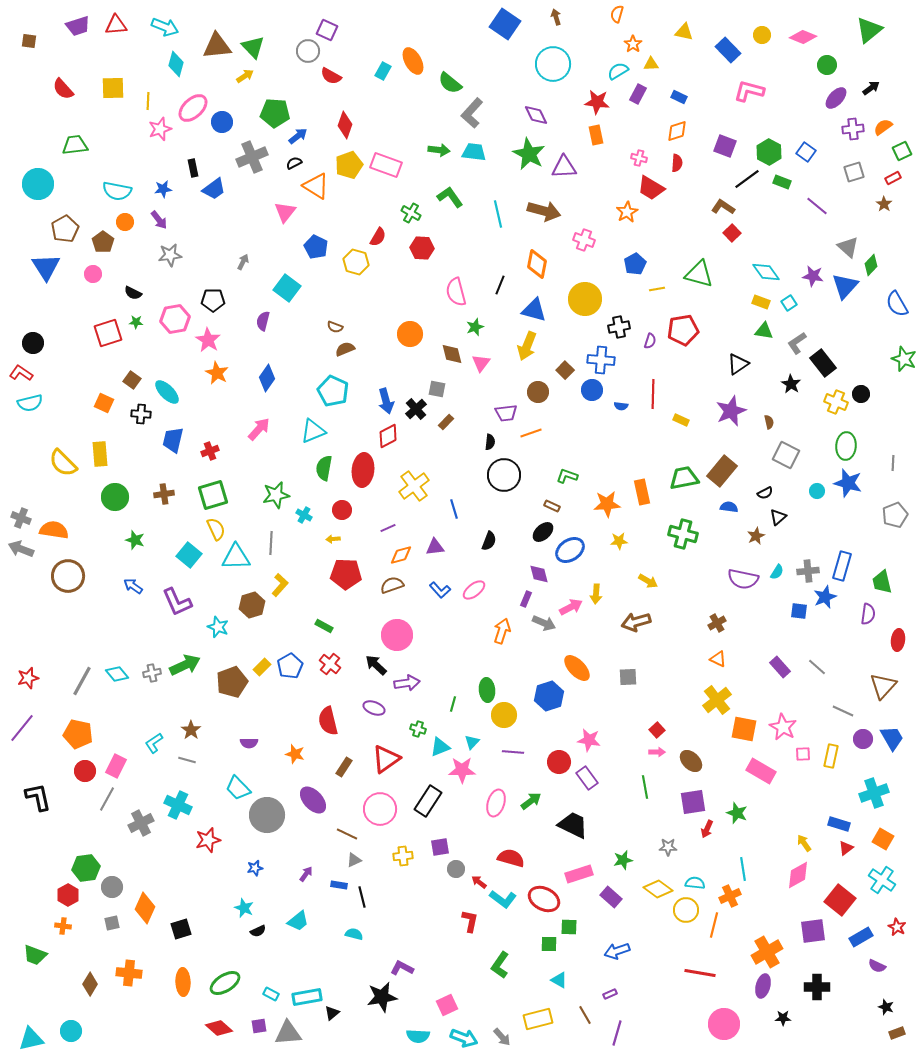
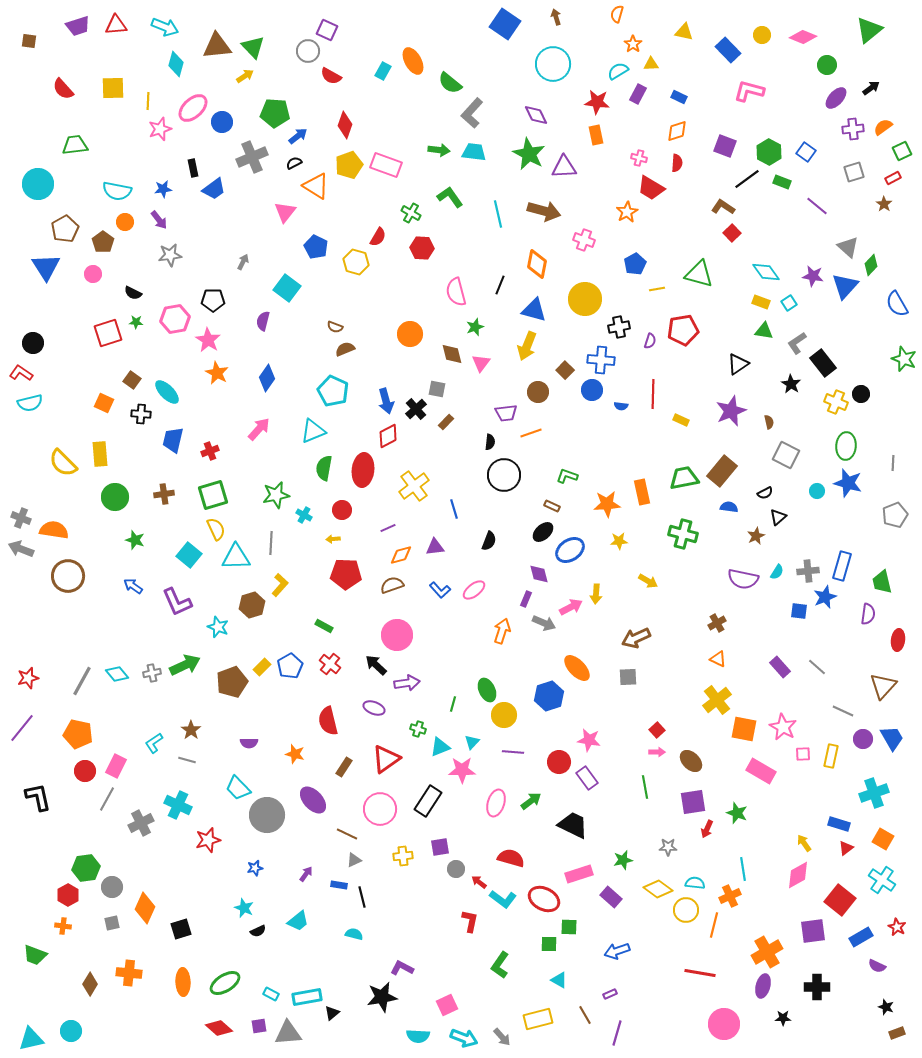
brown arrow at (636, 622): moved 16 px down; rotated 8 degrees counterclockwise
green ellipse at (487, 690): rotated 20 degrees counterclockwise
